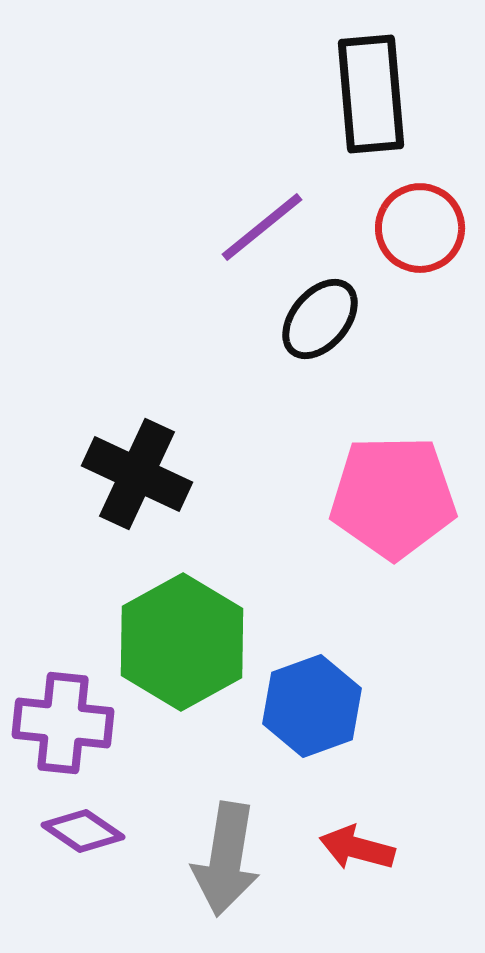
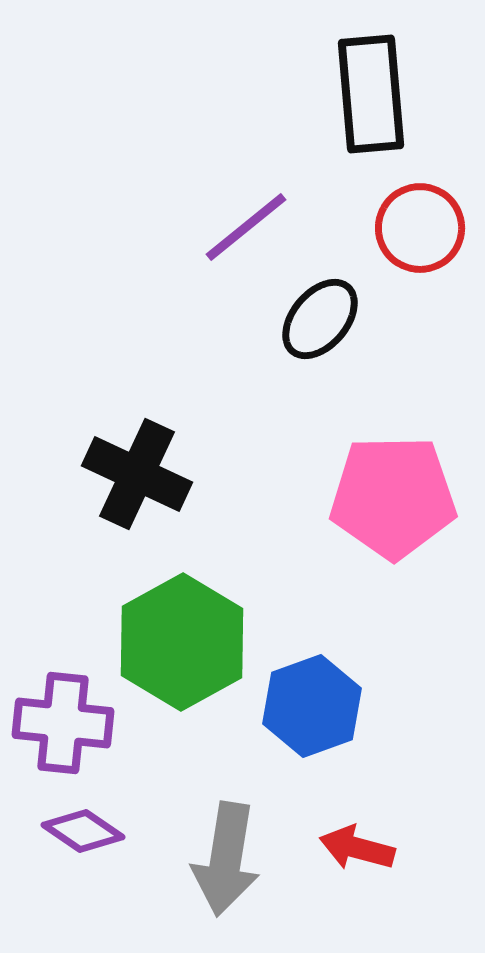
purple line: moved 16 px left
